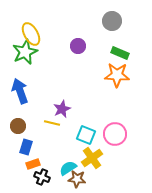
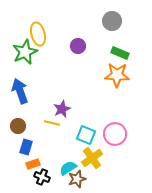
yellow ellipse: moved 7 px right; rotated 15 degrees clockwise
brown star: rotated 24 degrees counterclockwise
